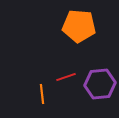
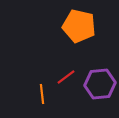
orange pentagon: rotated 8 degrees clockwise
red line: rotated 18 degrees counterclockwise
